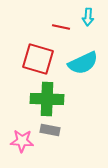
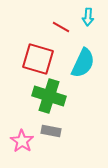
red line: rotated 18 degrees clockwise
cyan semicircle: rotated 40 degrees counterclockwise
green cross: moved 2 px right, 3 px up; rotated 16 degrees clockwise
gray rectangle: moved 1 px right, 1 px down
pink star: rotated 30 degrees clockwise
